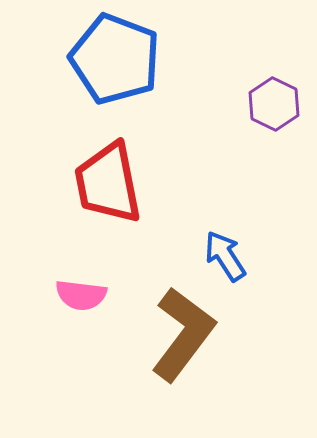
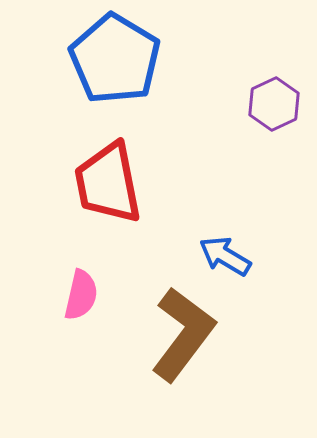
blue pentagon: rotated 10 degrees clockwise
purple hexagon: rotated 9 degrees clockwise
blue arrow: rotated 26 degrees counterclockwise
pink semicircle: rotated 84 degrees counterclockwise
